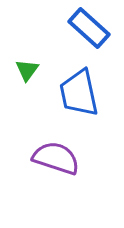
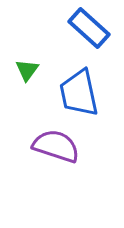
purple semicircle: moved 12 px up
